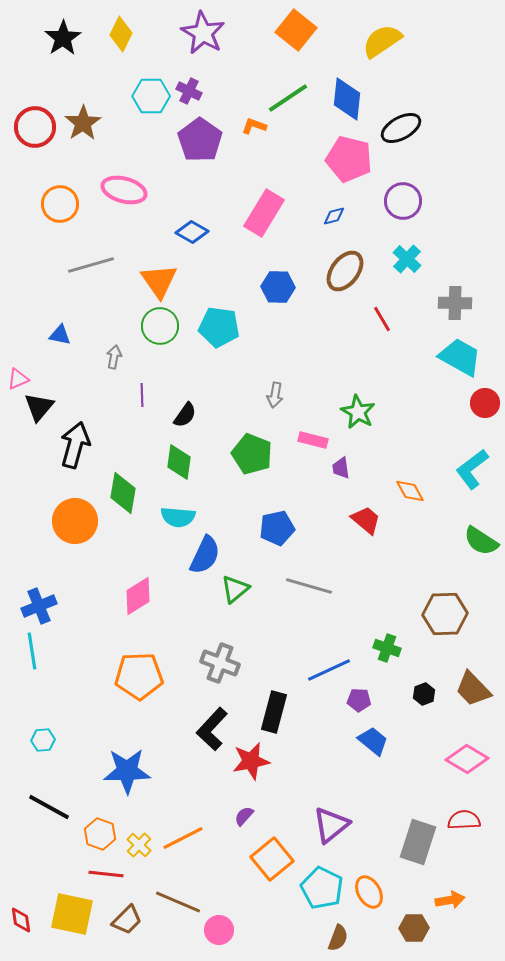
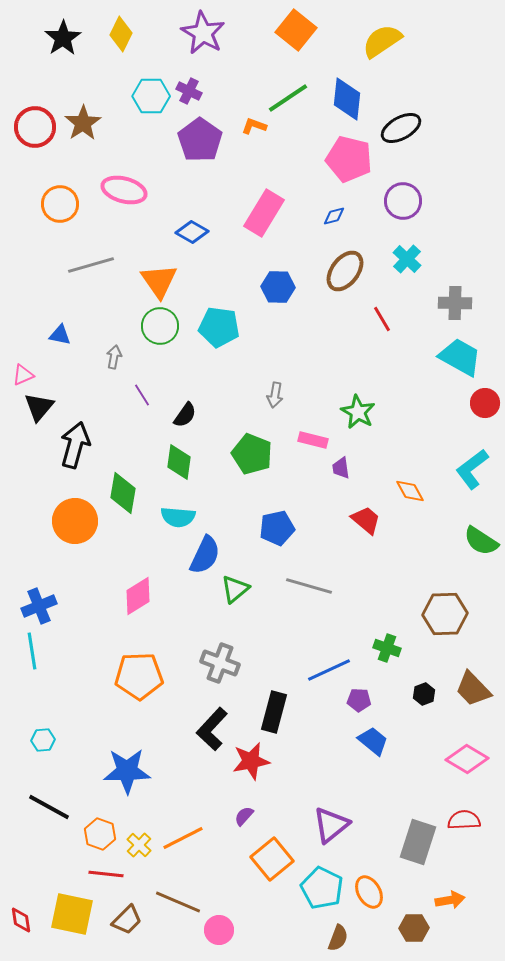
pink triangle at (18, 379): moved 5 px right, 4 px up
purple line at (142, 395): rotated 30 degrees counterclockwise
